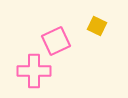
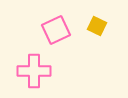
pink square: moved 11 px up
